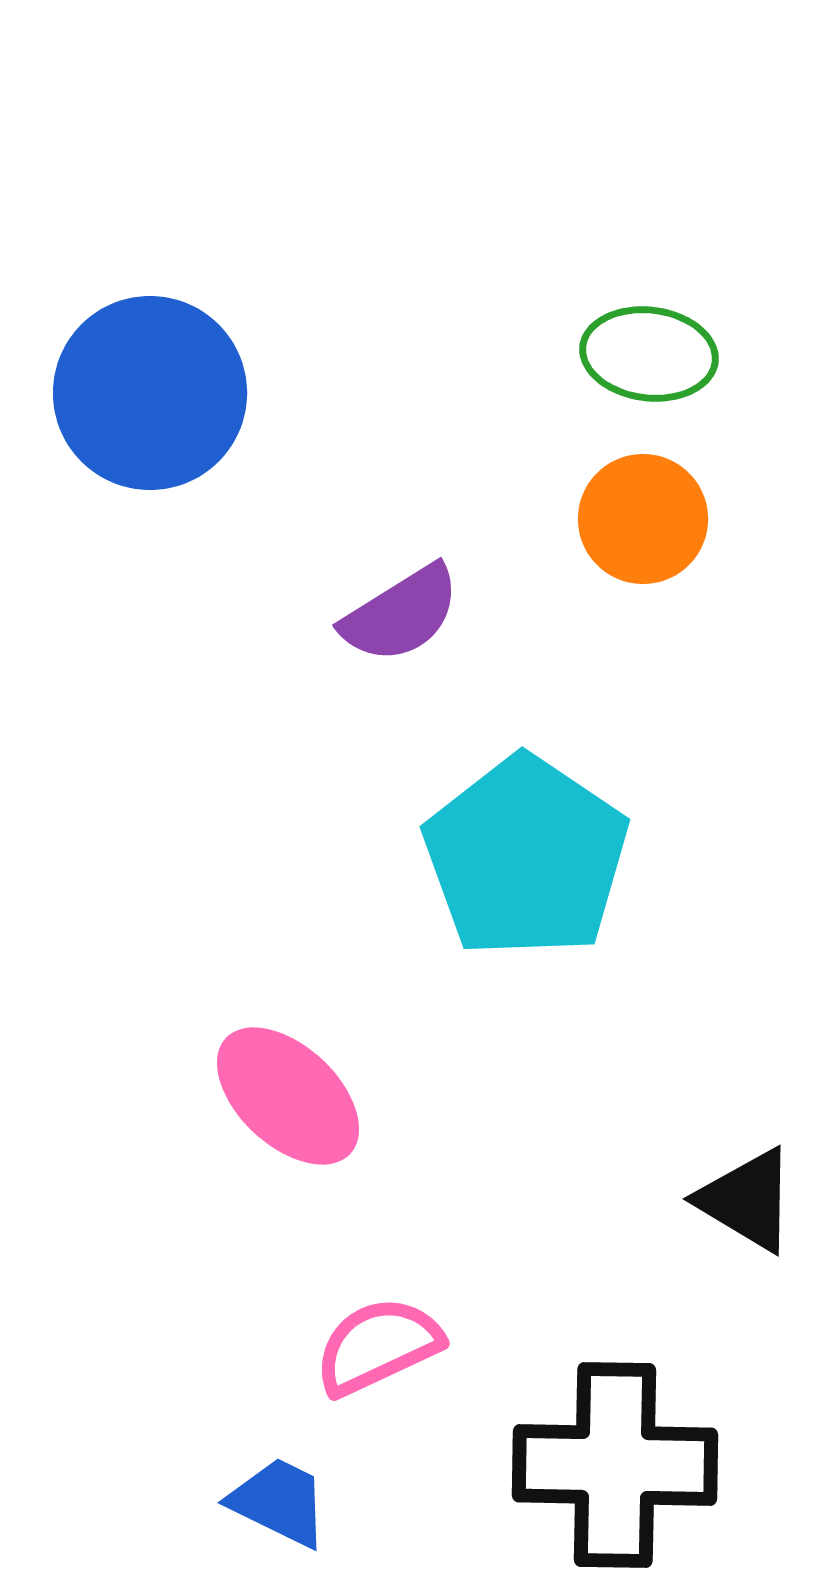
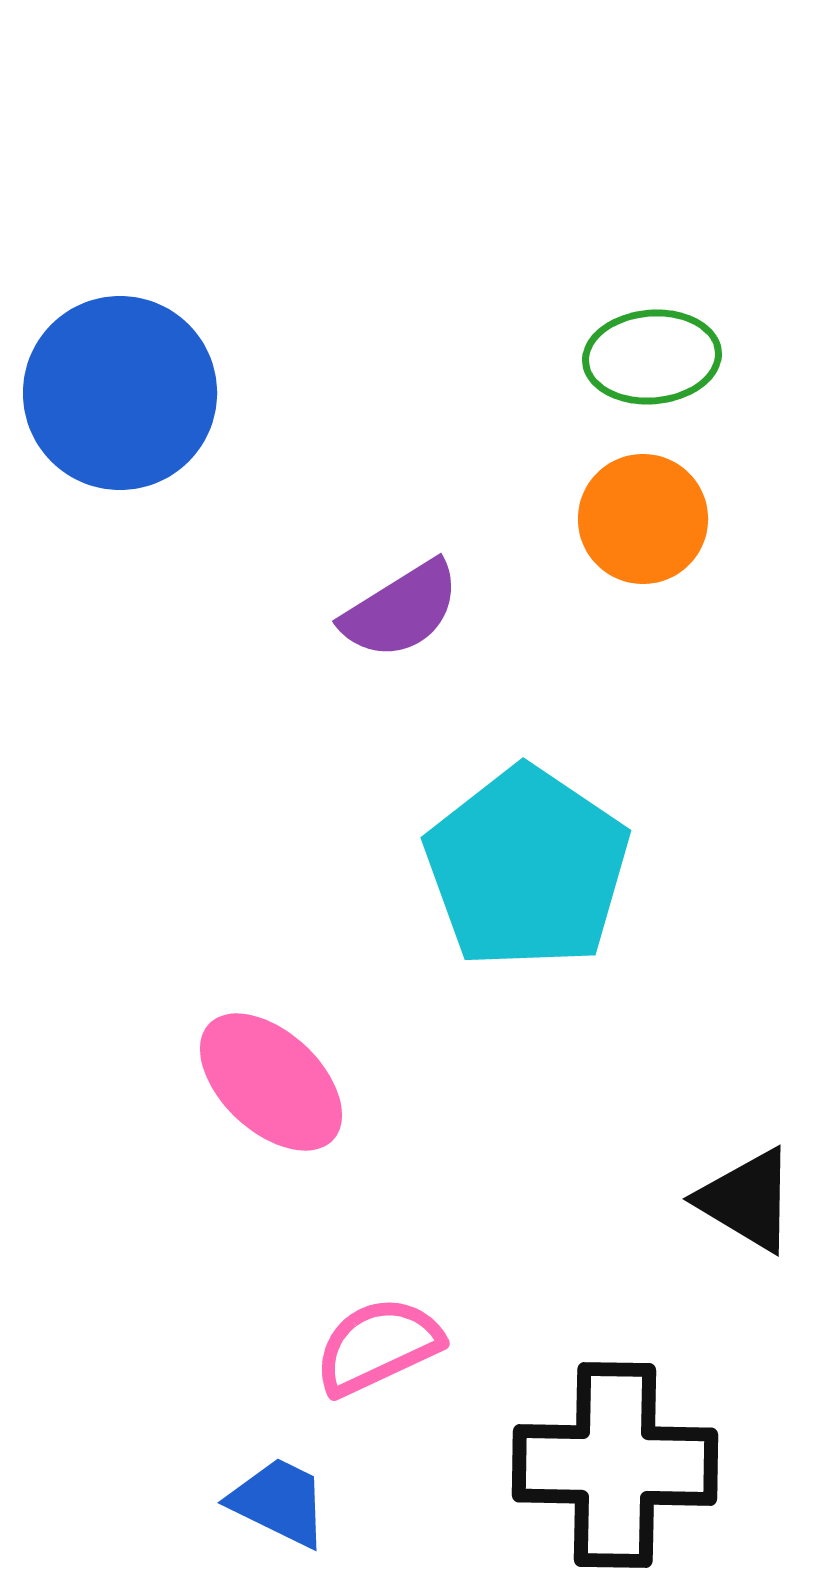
green ellipse: moved 3 px right, 3 px down; rotated 12 degrees counterclockwise
blue circle: moved 30 px left
purple semicircle: moved 4 px up
cyan pentagon: moved 1 px right, 11 px down
pink ellipse: moved 17 px left, 14 px up
